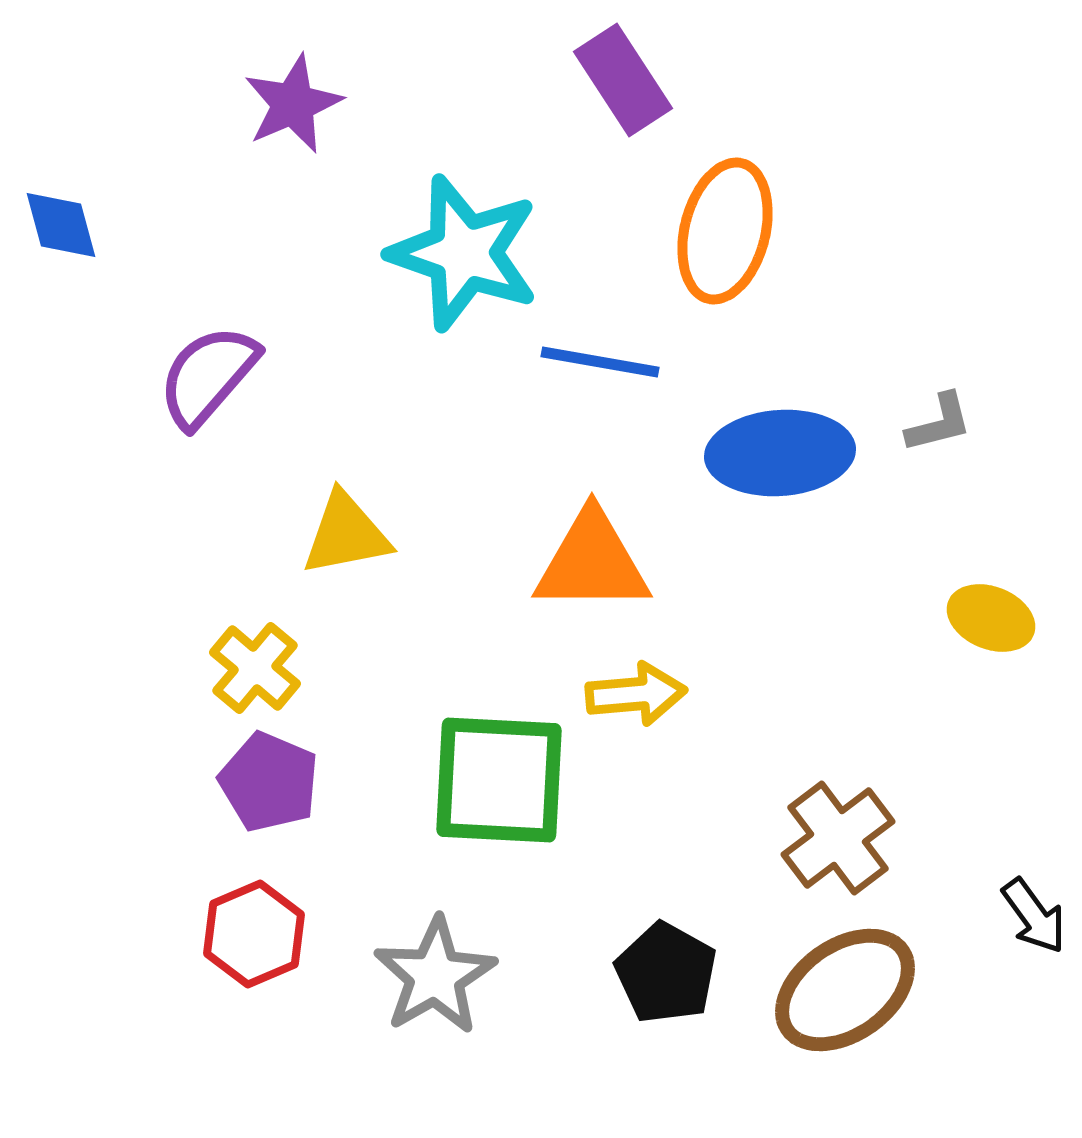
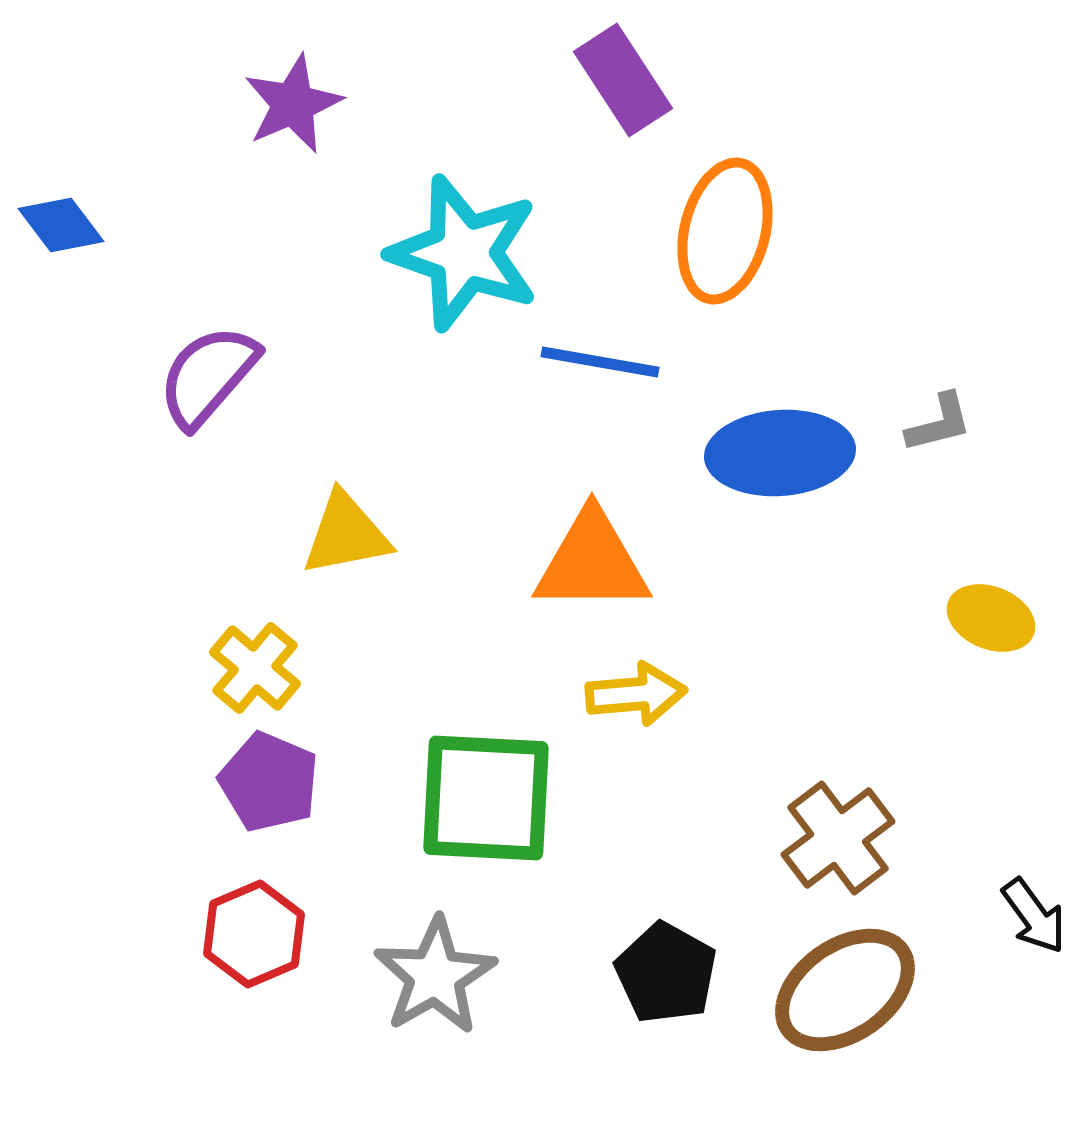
blue diamond: rotated 22 degrees counterclockwise
green square: moved 13 px left, 18 px down
